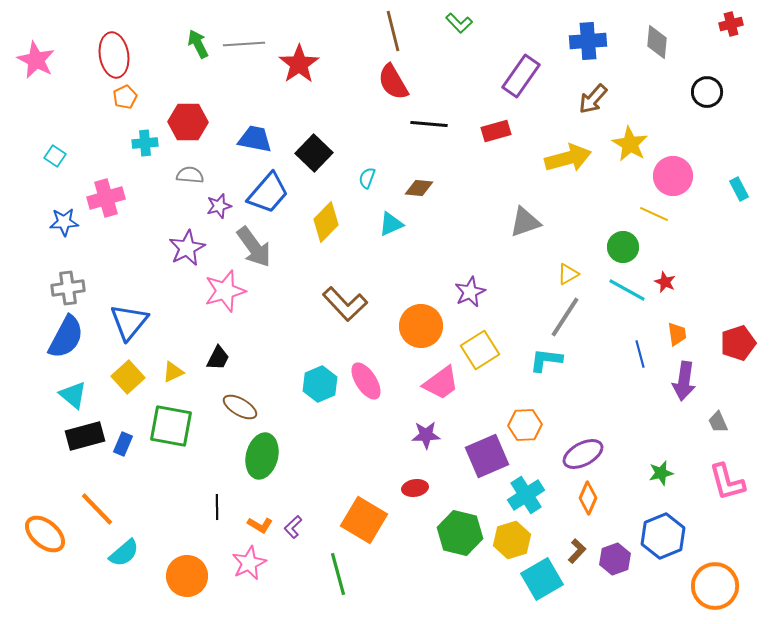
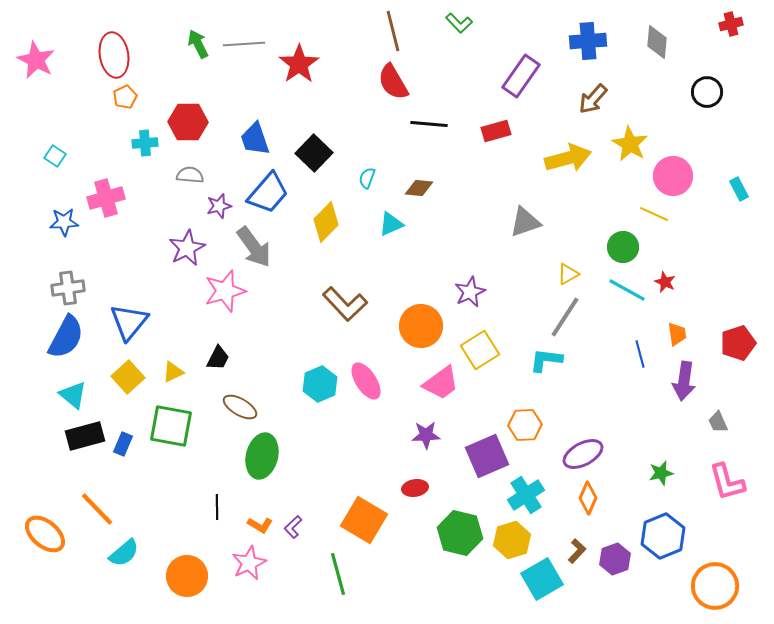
blue trapezoid at (255, 139): rotated 120 degrees counterclockwise
